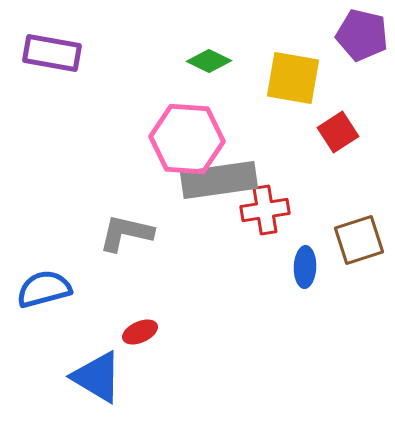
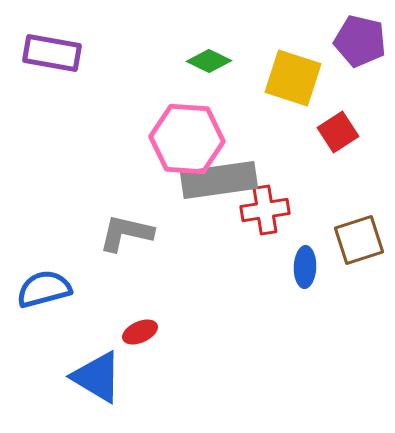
purple pentagon: moved 2 px left, 6 px down
yellow square: rotated 8 degrees clockwise
